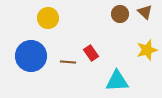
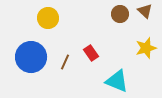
brown triangle: moved 1 px up
yellow star: moved 1 px left, 2 px up
blue circle: moved 1 px down
brown line: moved 3 px left; rotated 70 degrees counterclockwise
cyan triangle: rotated 25 degrees clockwise
